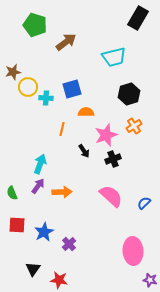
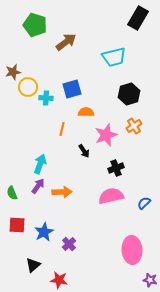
black cross: moved 3 px right, 9 px down
pink semicircle: rotated 55 degrees counterclockwise
pink ellipse: moved 1 px left, 1 px up
black triangle: moved 4 px up; rotated 14 degrees clockwise
